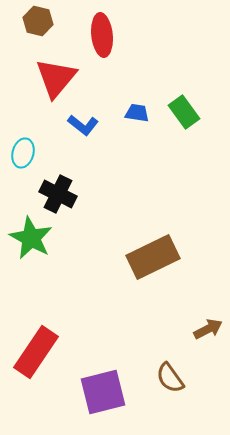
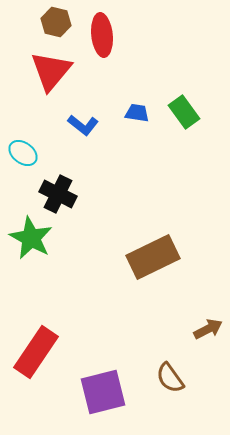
brown hexagon: moved 18 px right, 1 px down
red triangle: moved 5 px left, 7 px up
cyan ellipse: rotated 68 degrees counterclockwise
